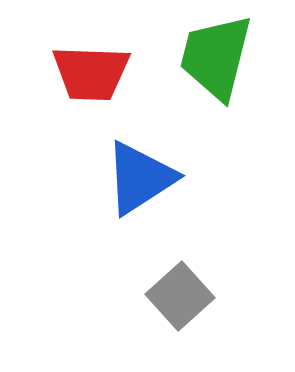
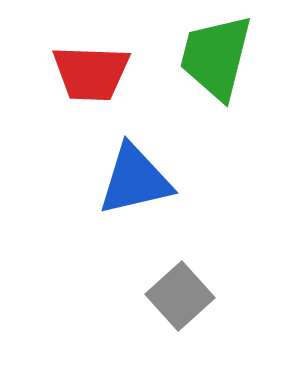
blue triangle: moved 5 px left, 2 px down; rotated 20 degrees clockwise
